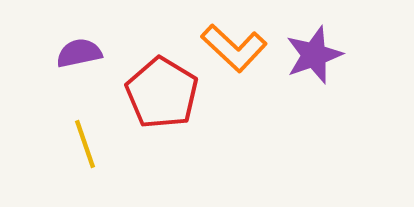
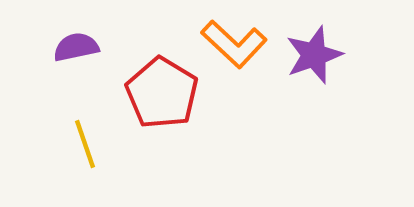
orange L-shape: moved 4 px up
purple semicircle: moved 3 px left, 6 px up
